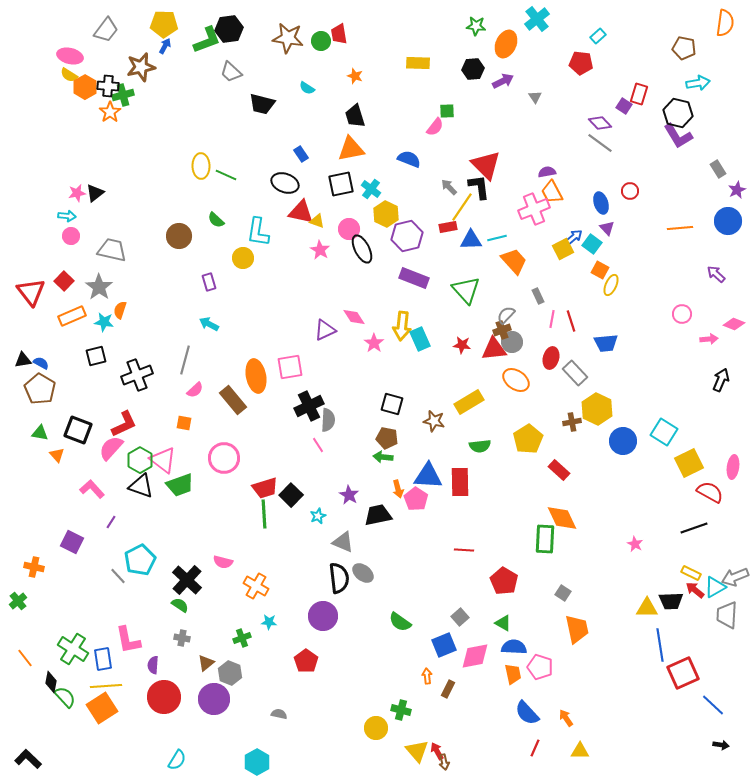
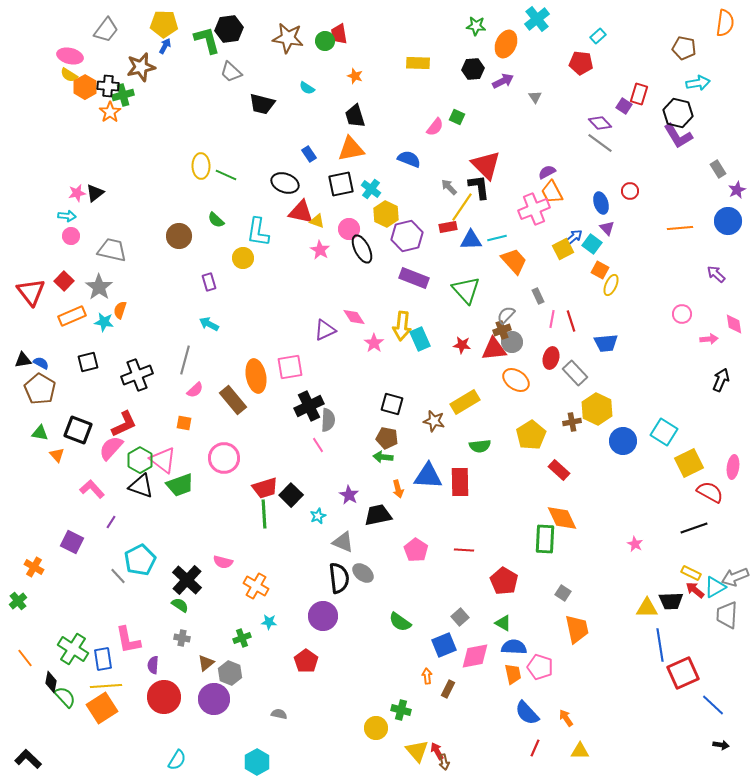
green L-shape at (207, 40): rotated 84 degrees counterclockwise
green circle at (321, 41): moved 4 px right
green square at (447, 111): moved 10 px right, 6 px down; rotated 28 degrees clockwise
blue rectangle at (301, 154): moved 8 px right
purple semicircle at (547, 172): rotated 18 degrees counterclockwise
pink diamond at (734, 324): rotated 60 degrees clockwise
black square at (96, 356): moved 8 px left, 6 px down
yellow rectangle at (469, 402): moved 4 px left
yellow pentagon at (528, 439): moved 3 px right, 4 px up
pink pentagon at (416, 499): moved 51 px down
orange cross at (34, 567): rotated 18 degrees clockwise
